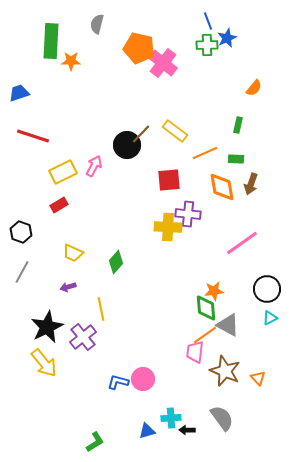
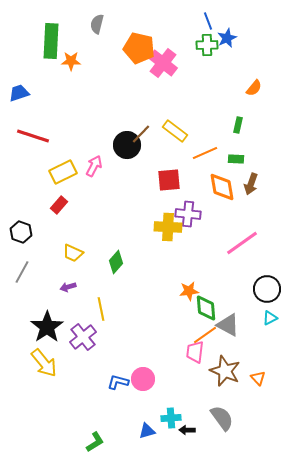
red rectangle at (59, 205): rotated 18 degrees counterclockwise
orange star at (214, 291): moved 25 px left
black star at (47, 327): rotated 8 degrees counterclockwise
